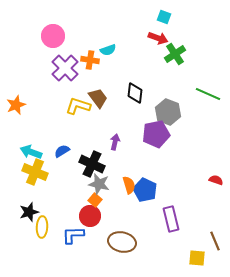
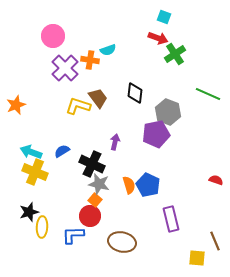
blue pentagon: moved 3 px right, 5 px up
